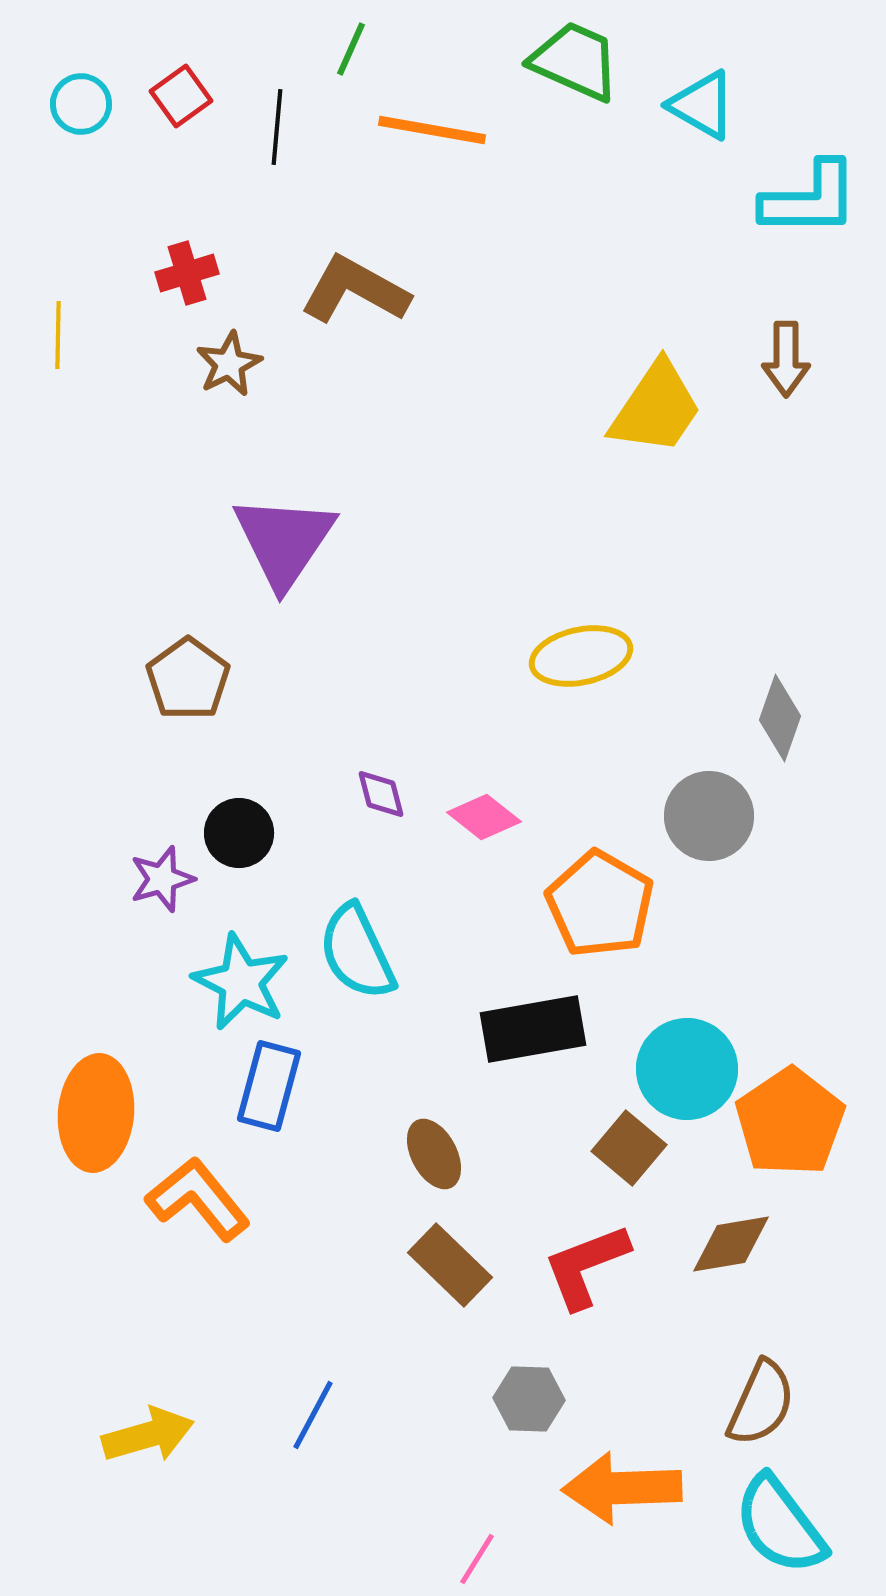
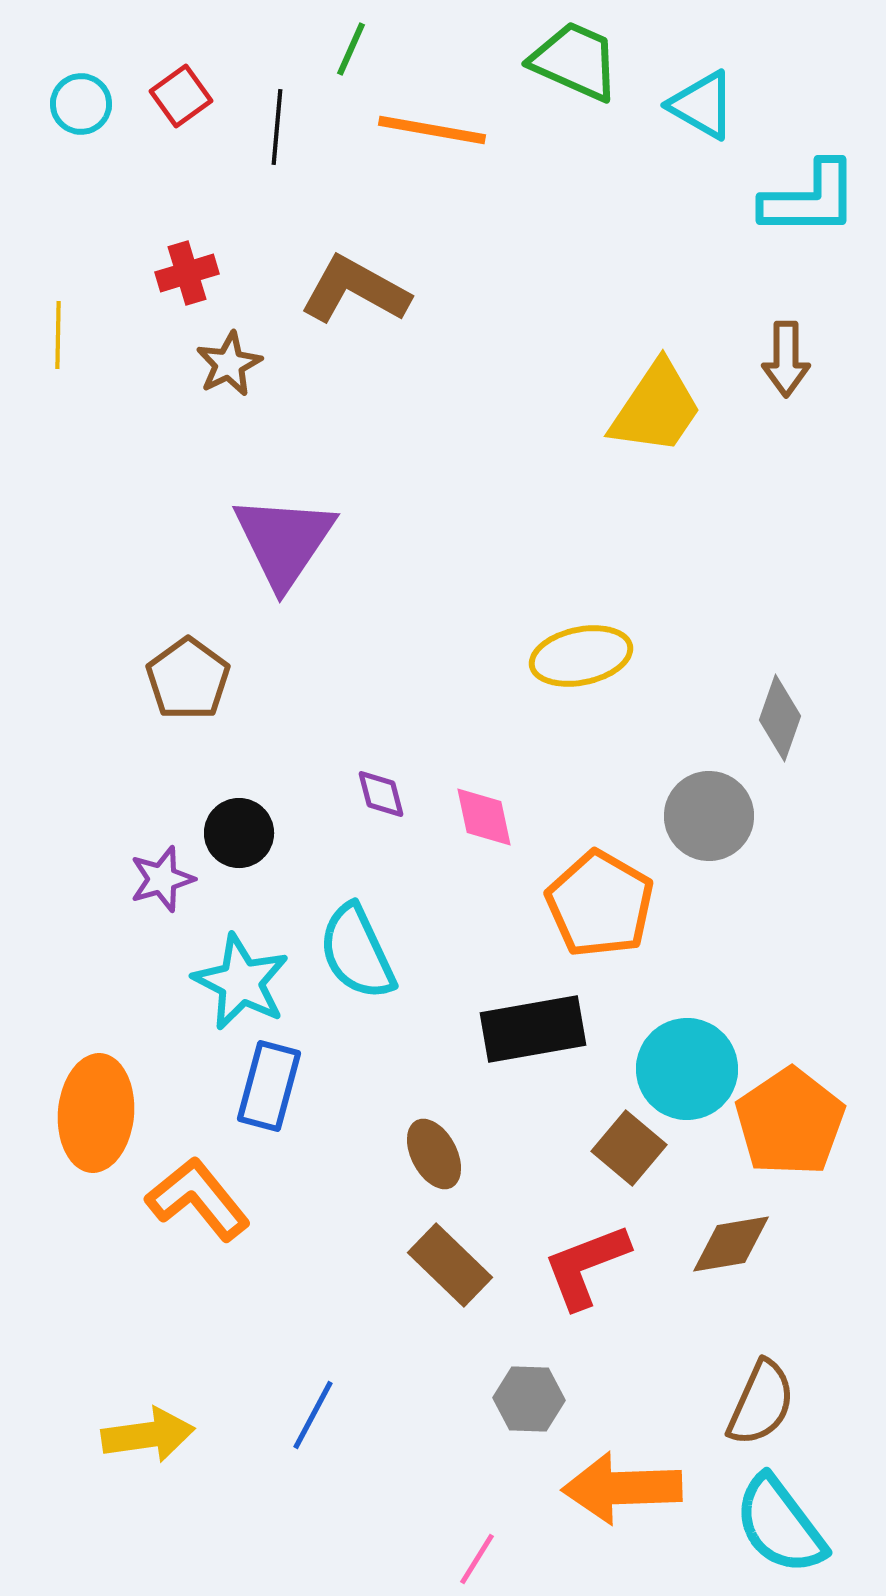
pink diamond at (484, 817): rotated 40 degrees clockwise
yellow arrow at (148, 1435): rotated 8 degrees clockwise
